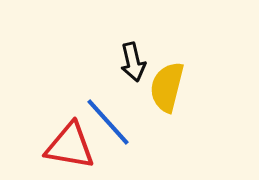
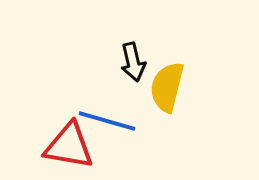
blue line: moved 1 px left, 1 px up; rotated 32 degrees counterclockwise
red triangle: moved 1 px left
